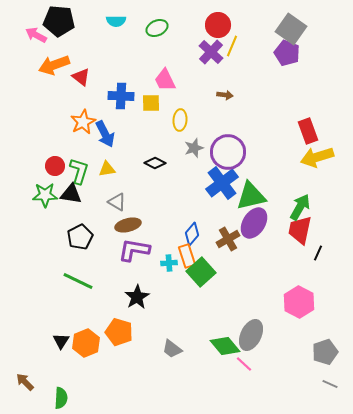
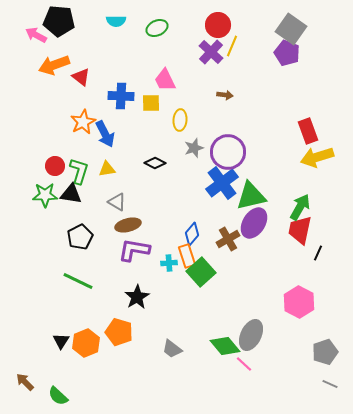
green semicircle at (61, 398): moved 3 px left, 2 px up; rotated 130 degrees clockwise
